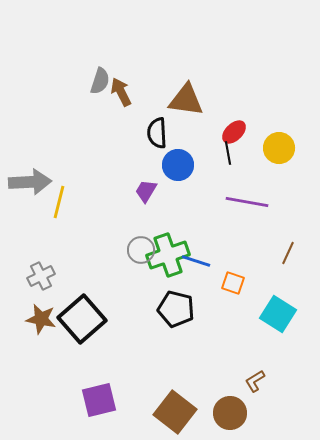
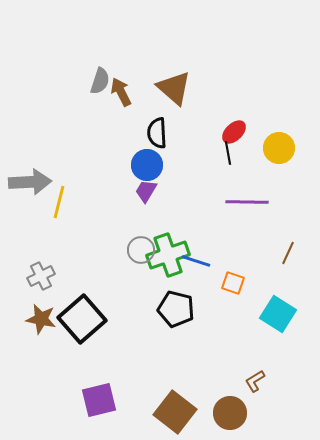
brown triangle: moved 12 px left, 12 px up; rotated 33 degrees clockwise
blue circle: moved 31 px left
purple line: rotated 9 degrees counterclockwise
